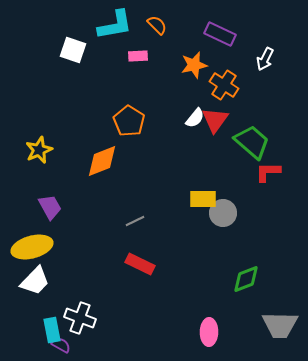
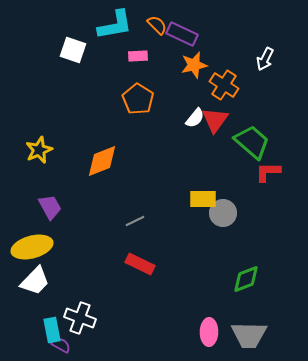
purple rectangle: moved 38 px left
orange pentagon: moved 9 px right, 22 px up
gray trapezoid: moved 31 px left, 10 px down
